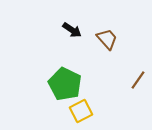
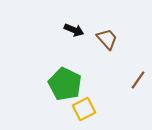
black arrow: moved 2 px right; rotated 12 degrees counterclockwise
yellow square: moved 3 px right, 2 px up
